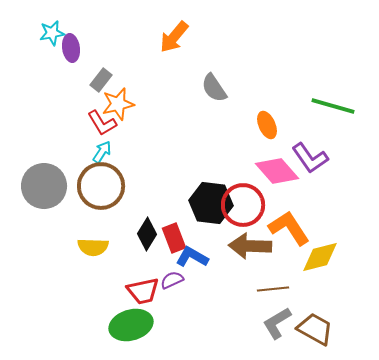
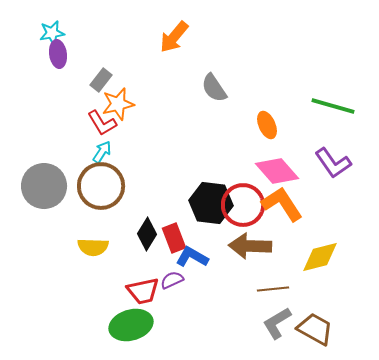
purple ellipse: moved 13 px left, 6 px down
purple L-shape: moved 23 px right, 5 px down
orange L-shape: moved 7 px left, 24 px up
